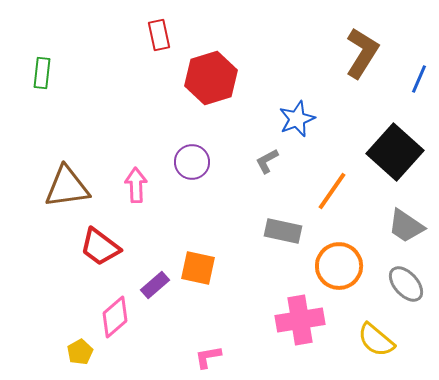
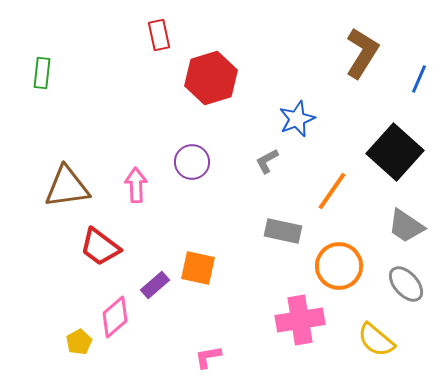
yellow pentagon: moved 1 px left, 10 px up
